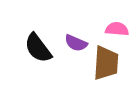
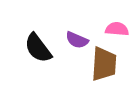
purple semicircle: moved 1 px right, 3 px up
brown trapezoid: moved 2 px left, 1 px down
